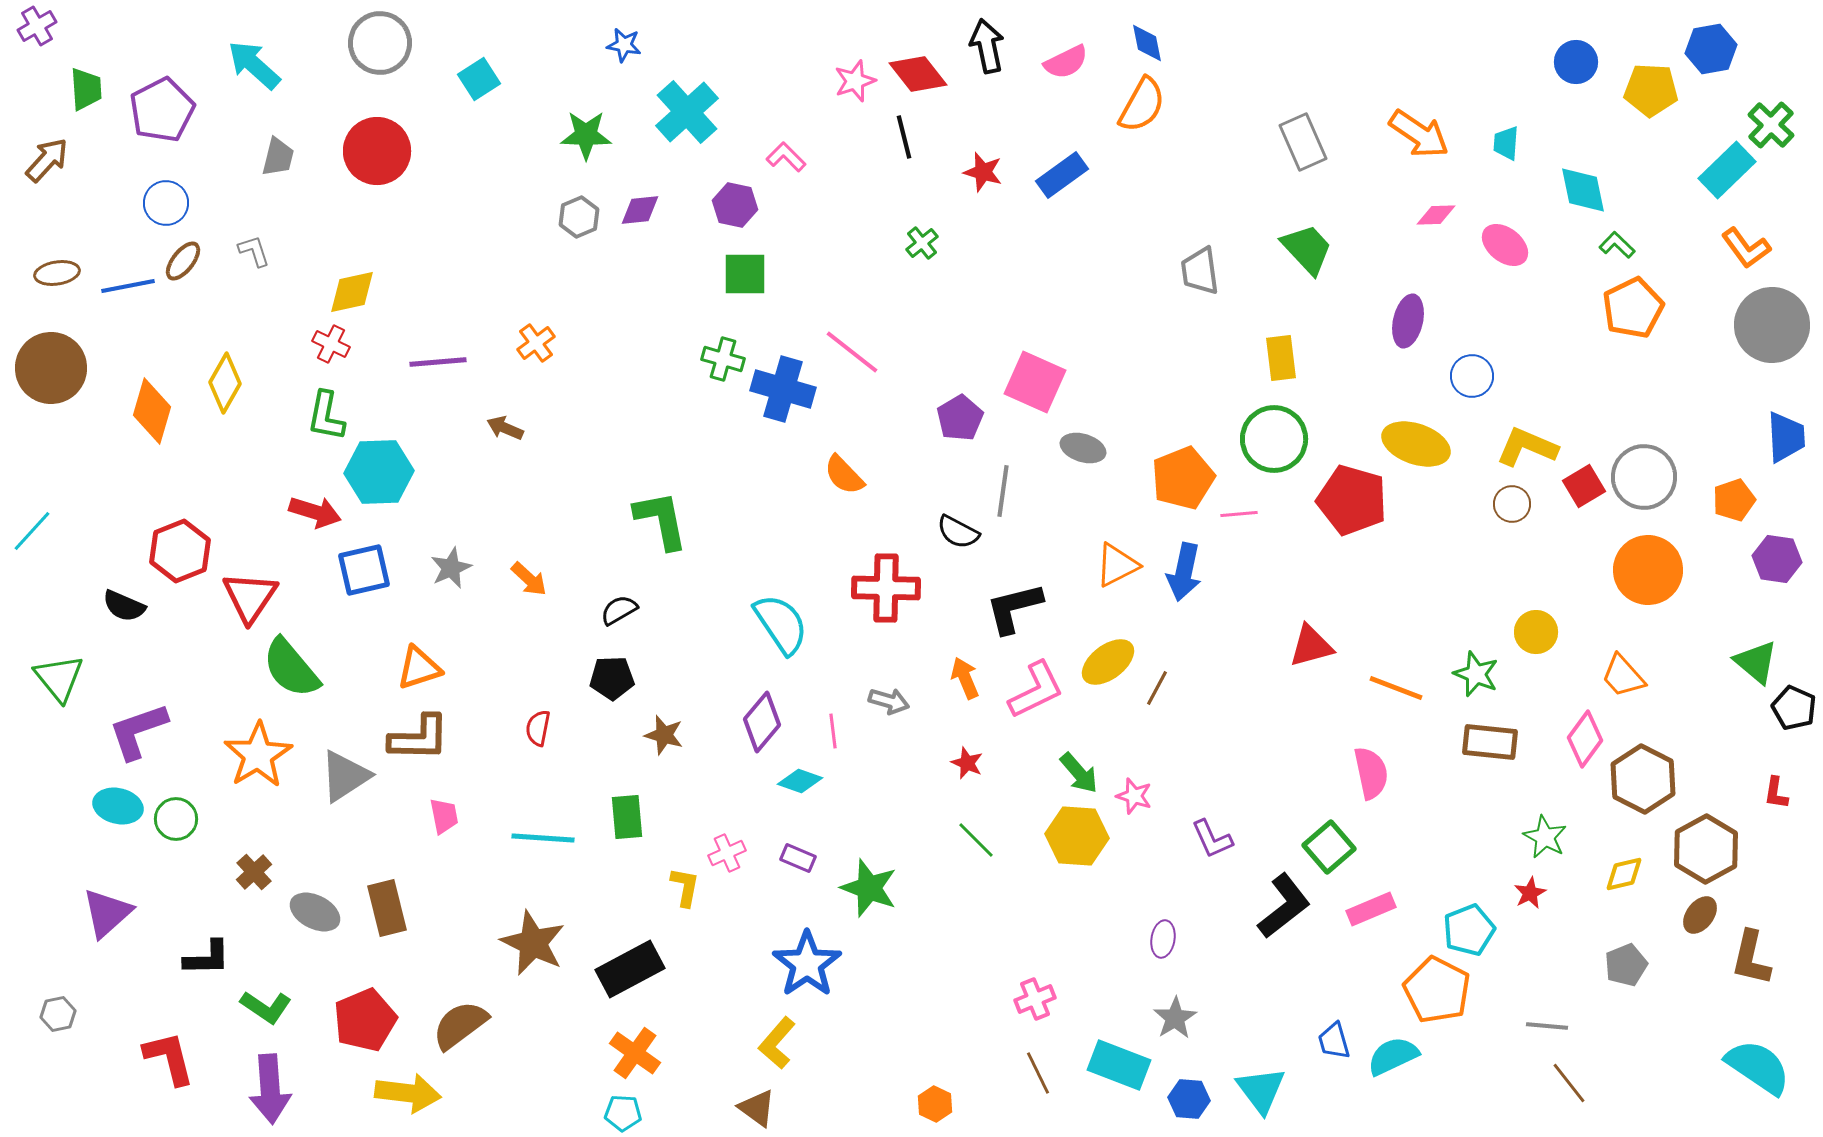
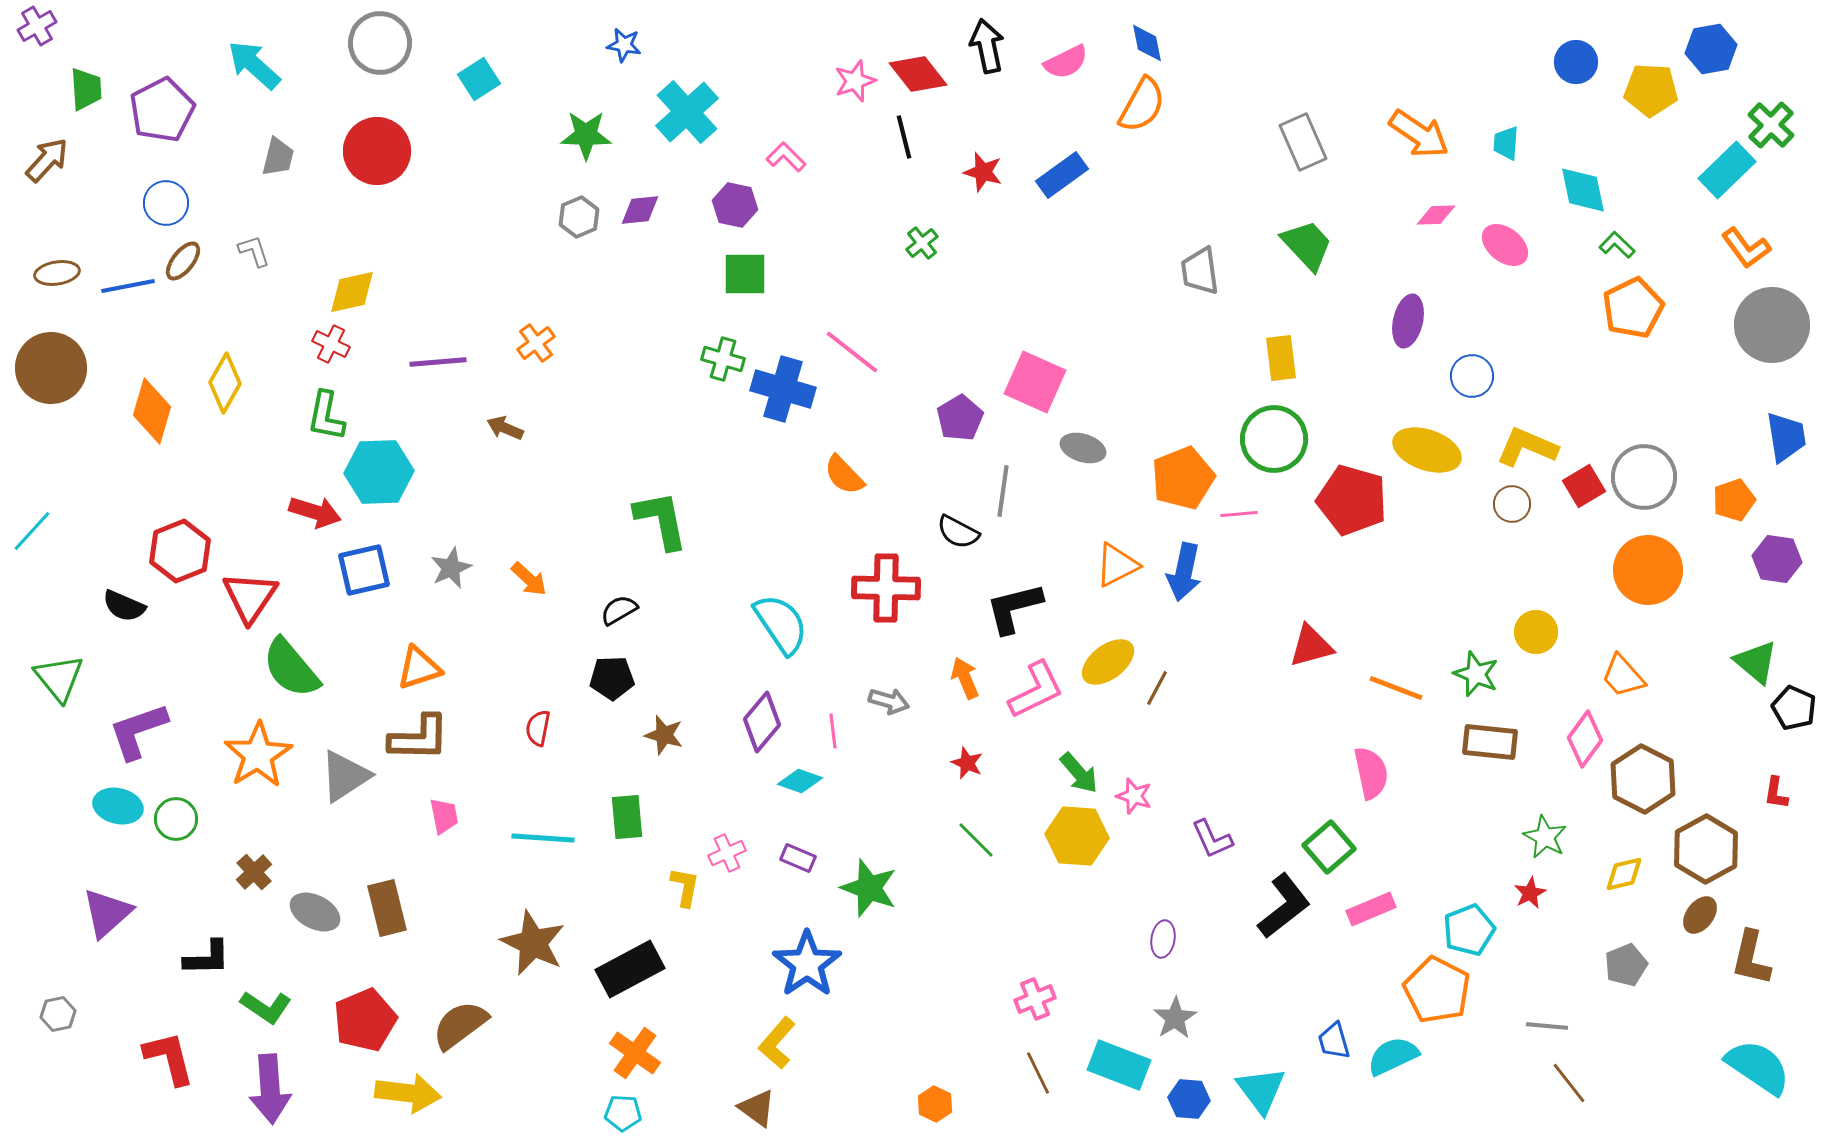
green trapezoid at (1307, 249): moved 4 px up
blue trapezoid at (1786, 437): rotated 6 degrees counterclockwise
yellow ellipse at (1416, 444): moved 11 px right, 6 px down
